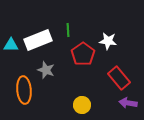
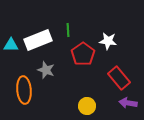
yellow circle: moved 5 px right, 1 px down
